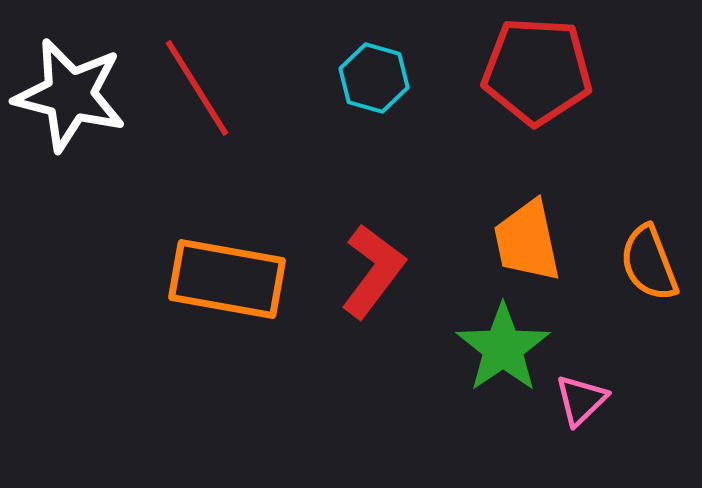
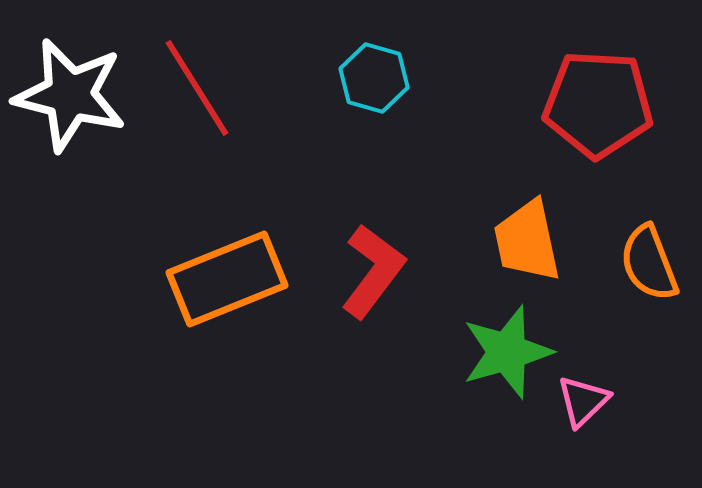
red pentagon: moved 61 px right, 33 px down
orange rectangle: rotated 32 degrees counterclockwise
green star: moved 4 px right, 4 px down; rotated 18 degrees clockwise
pink triangle: moved 2 px right, 1 px down
